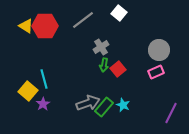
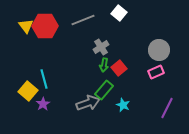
gray line: rotated 15 degrees clockwise
yellow triangle: rotated 21 degrees clockwise
red square: moved 1 px right, 1 px up
green rectangle: moved 17 px up
purple line: moved 4 px left, 5 px up
